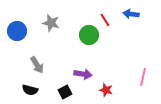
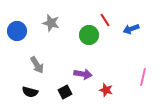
blue arrow: moved 15 px down; rotated 28 degrees counterclockwise
black semicircle: moved 2 px down
